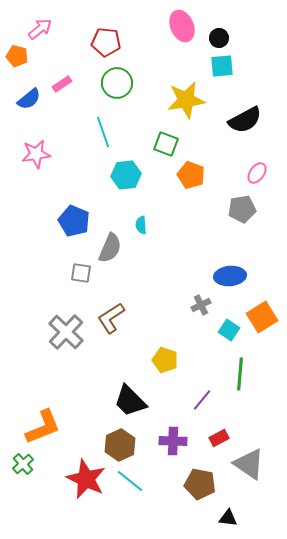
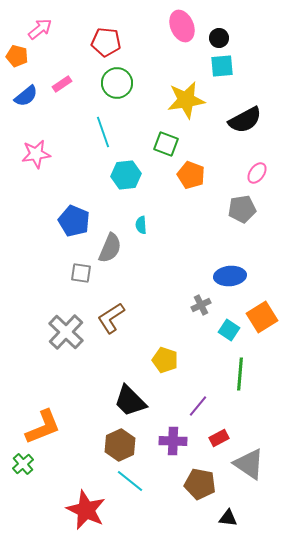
blue semicircle at (29, 99): moved 3 px left, 3 px up
purple line at (202, 400): moved 4 px left, 6 px down
red star at (86, 479): moved 31 px down
